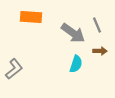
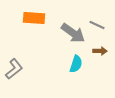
orange rectangle: moved 3 px right, 1 px down
gray line: rotated 42 degrees counterclockwise
